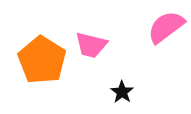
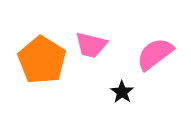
pink semicircle: moved 11 px left, 27 px down
